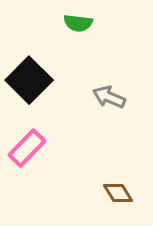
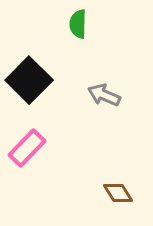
green semicircle: moved 1 px down; rotated 84 degrees clockwise
gray arrow: moved 5 px left, 2 px up
